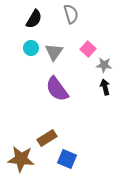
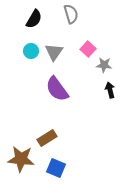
cyan circle: moved 3 px down
black arrow: moved 5 px right, 3 px down
blue square: moved 11 px left, 9 px down
